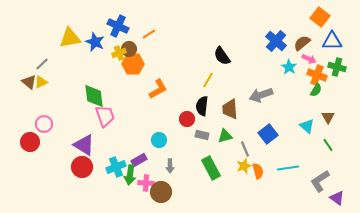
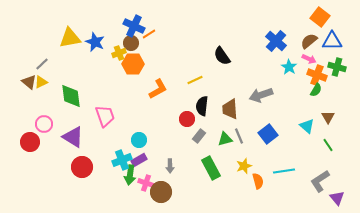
blue cross at (118, 26): moved 16 px right
brown semicircle at (302, 43): moved 7 px right, 2 px up
brown circle at (129, 49): moved 2 px right, 6 px up
yellow line at (208, 80): moved 13 px left; rotated 35 degrees clockwise
green diamond at (94, 96): moved 23 px left
gray rectangle at (202, 135): moved 3 px left, 1 px down; rotated 64 degrees counterclockwise
green triangle at (225, 136): moved 3 px down
cyan circle at (159, 140): moved 20 px left
purple triangle at (84, 145): moved 11 px left, 8 px up
gray line at (245, 149): moved 6 px left, 13 px up
cyan cross at (116, 167): moved 6 px right, 7 px up
cyan line at (288, 168): moved 4 px left, 3 px down
orange semicircle at (258, 171): moved 10 px down
pink cross at (146, 183): rotated 14 degrees clockwise
purple triangle at (337, 198): rotated 14 degrees clockwise
